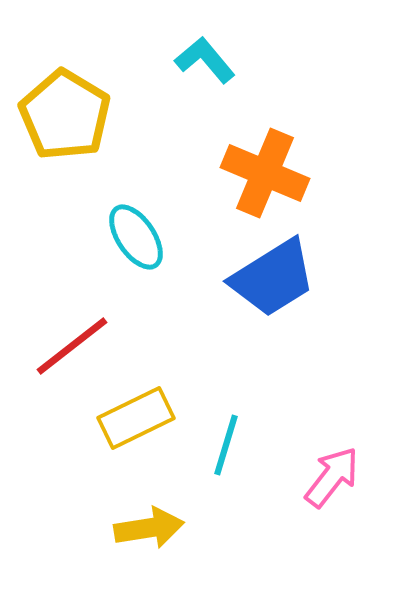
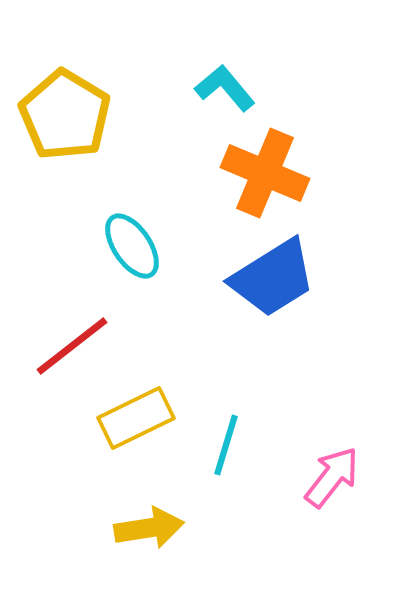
cyan L-shape: moved 20 px right, 28 px down
cyan ellipse: moved 4 px left, 9 px down
